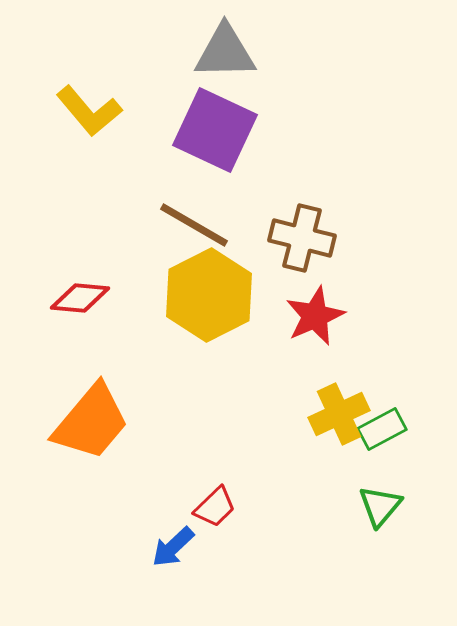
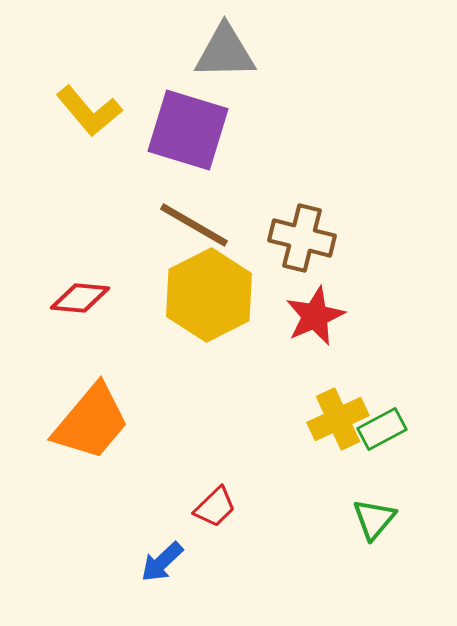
purple square: moved 27 px left; rotated 8 degrees counterclockwise
yellow cross: moved 1 px left, 5 px down
green triangle: moved 6 px left, 13 px down
blue arrow: moved 11 px left, 15 px down
